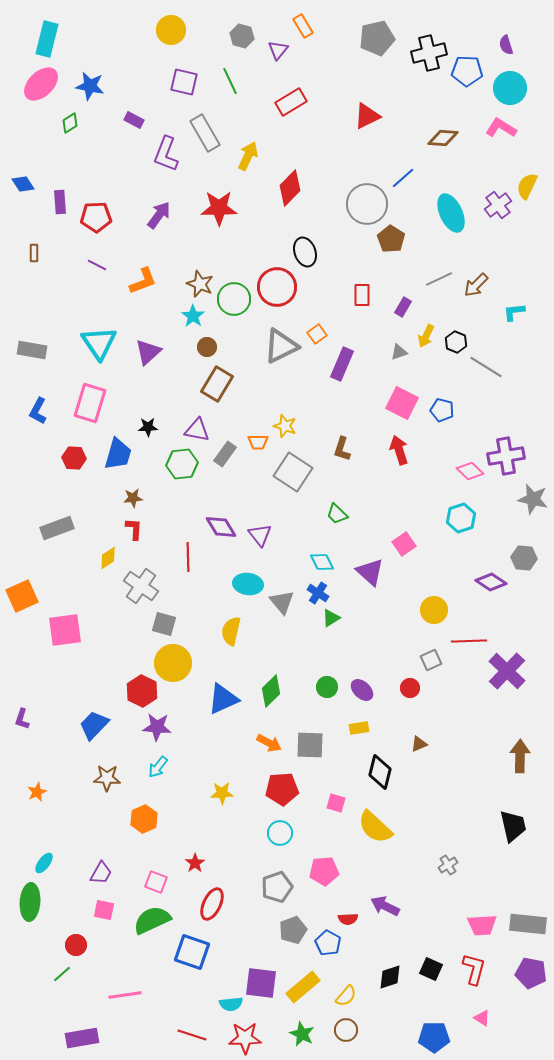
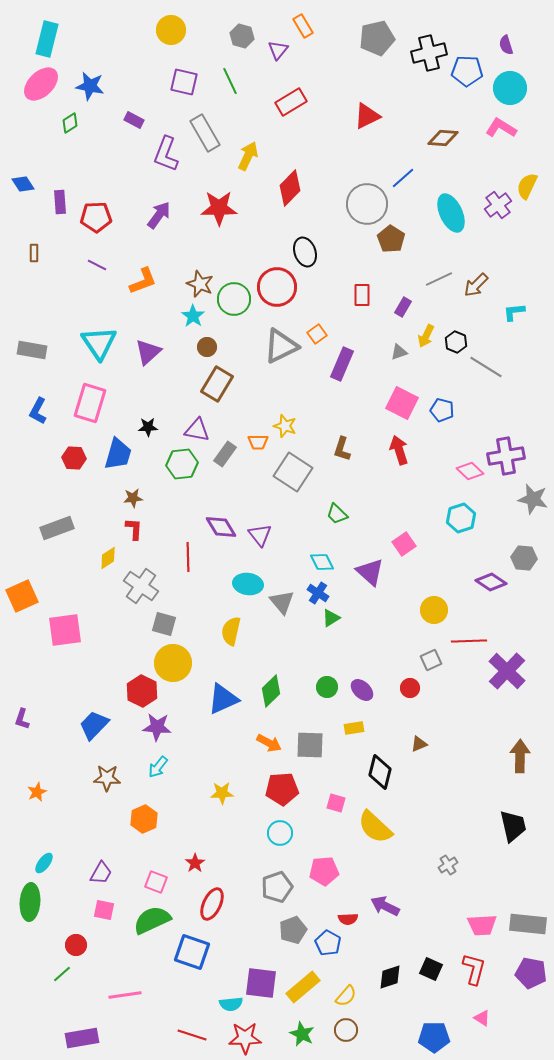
yellow rectangle at (359, 728): moved 5 px left
